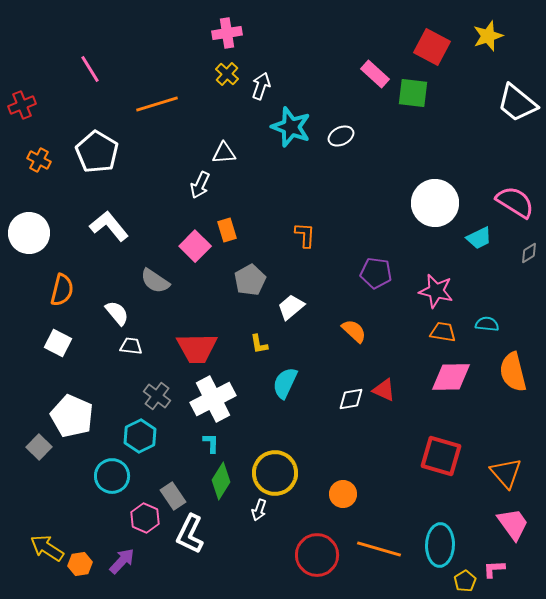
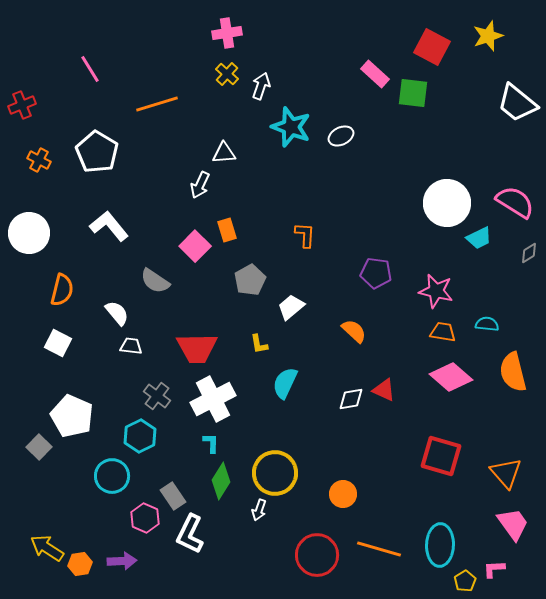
white circle at (435, 203): moved 12 px right
pink diamond at (451, 377): rotated 42 degrees clockwise
purple arrow at (122, 561): rotated 44 degrees clockwise
